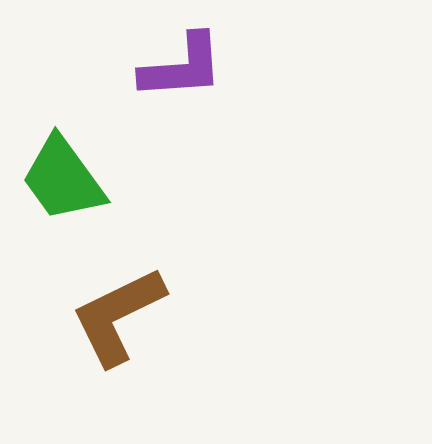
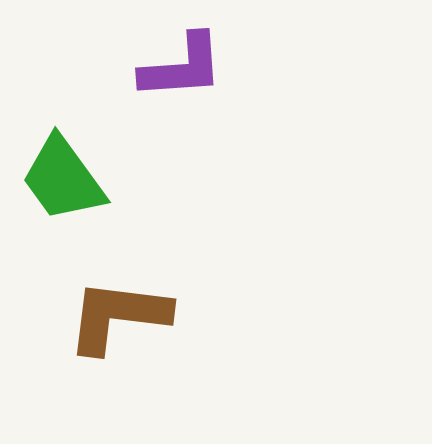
brown L-shape: rotated 33 degrees clockwise
